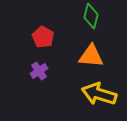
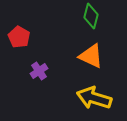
red pentagon: moved 24 px left
orange triangle: rotated 20 degrees clockwise
yellow arrow: moved 5 px left, 4 px down
